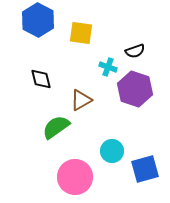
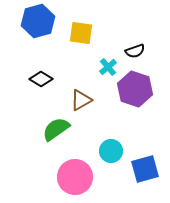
blue hexagon: moved 1 px down; rotated 16 degrees clockwise
cyan cross: rotated 30 degrees clockwise
black diamond: rotated 45 degrees counterclockwise
green semicircle: moved 2 px down
cyan circle: moved 1 px left
